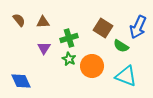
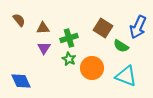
brown triangle: moved 6 px down
orange circle: moved 2 px down
